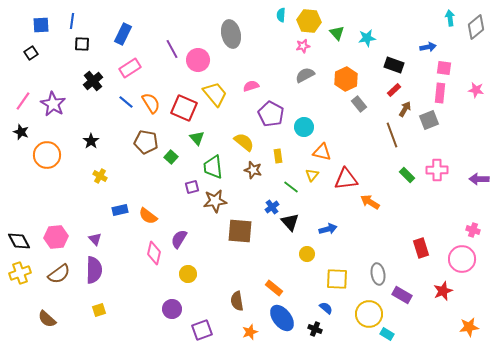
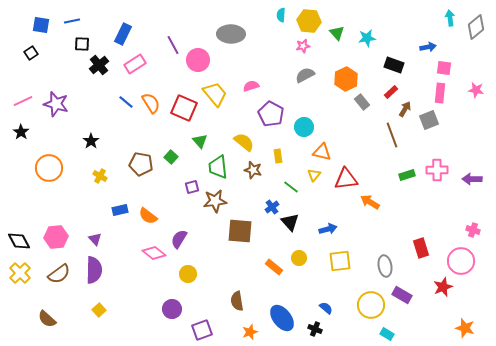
blue line at (72, 21): rotated 70 degrees clockwise
blue square at (41, 25): rotated 12 degrees clockwise
gray ellipse at (231, 34): rotated 76 degrees counterclockwise
purple line at (172, 49): moved 1 px right, 4 px up
pink rectangle at (130, 68): moved 5 px right, 4 px up
black cross at (93, 81): moved 6 px right, 16 px up
red rectangle at (394, 90): moved 3 px left, 2 px down
pink line at (23, 101): rotated 30 degrees clockwise
purple star at (53, 104): moved 3 px right; rotated 15 degrees counterclockwise
gray rectangle at (359, 104): moved 3 px right, 2 px up
black star at (21, 132): rotated 14 degrees clockwise
green triangle at (197, 138): moved 3 px right, 3 px down
brown pentagon at (146, 142): moved 5 px left, 22 px down
orange circle at (47, 155): moved 2 px right, 13 px down
green trapezoid at (213, 167): moved 5 px right
yellow triangle at (312, 175): moved 2 px right
green rectangle at (407, 175): rotated 63 degrees counterclockwise
purple arrow at (479, 179): moved 7 px left
pink diamond at (154, 253): rotated 65 degrees counterclockwise
yellow circle at (307, 254): moved 8 px left, 4 px down
pink circle at (462, 259): moved 1 px left, 2 px down
yellow cross at (20, 273): rotated 25 degrees counterclockwise
gray ellipse at (378, 274): moved 7 px right, 8 px up
yellow square at (337, 279): moved 3 px right, 18 px up; rotated 10 degrees counterclockwise
orange rectangle at (274, 288): moved 21 px up
red star at (443, 291): moved 4 px up
yellow square at (99, 310): rotated 24 degrees counterclockwise
yellow circle at (369, 314): moved 2 px right, 9 px up
orange star at (469, 327): moved 4 px left, 1 px down; rotated 24 degrees clockwise
